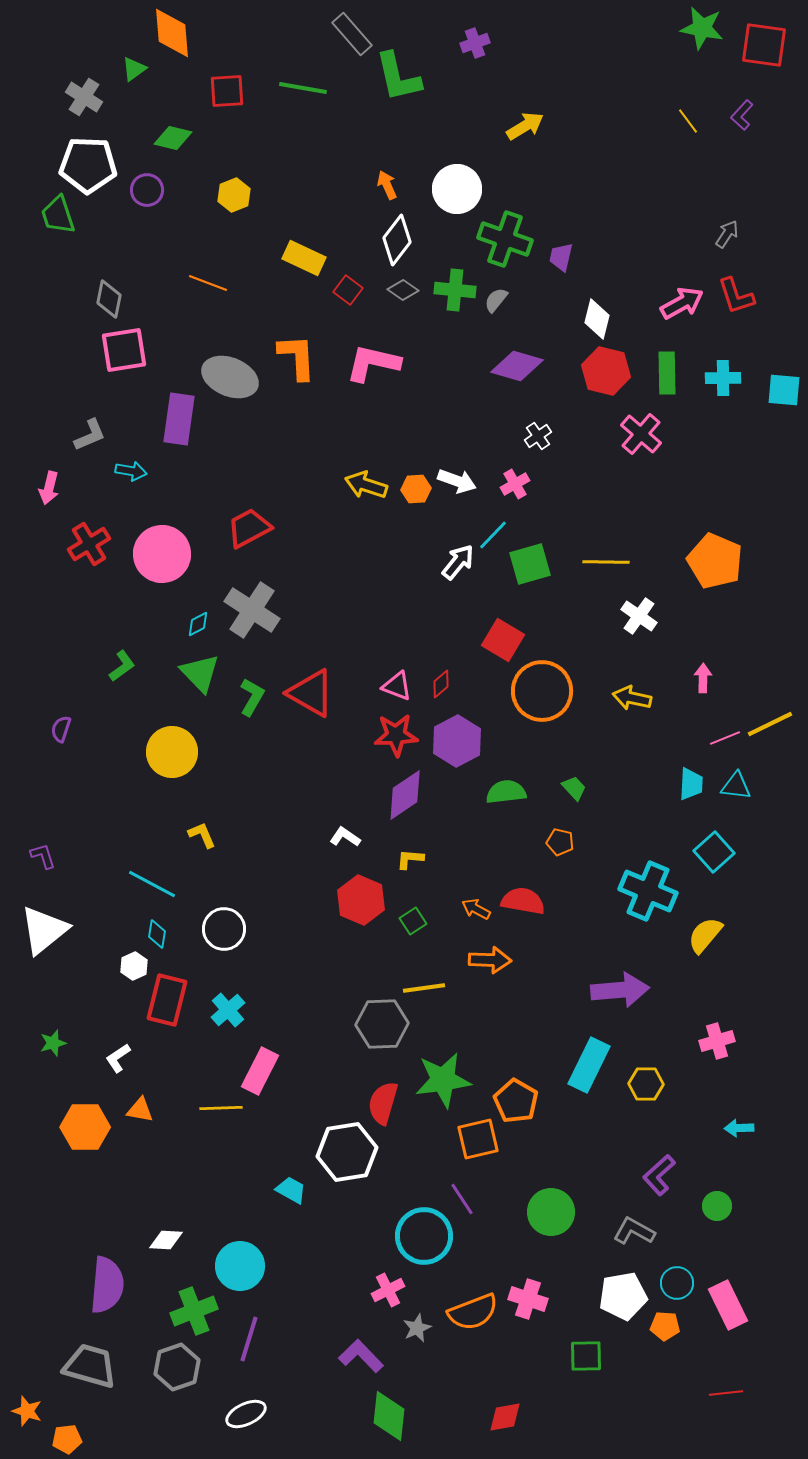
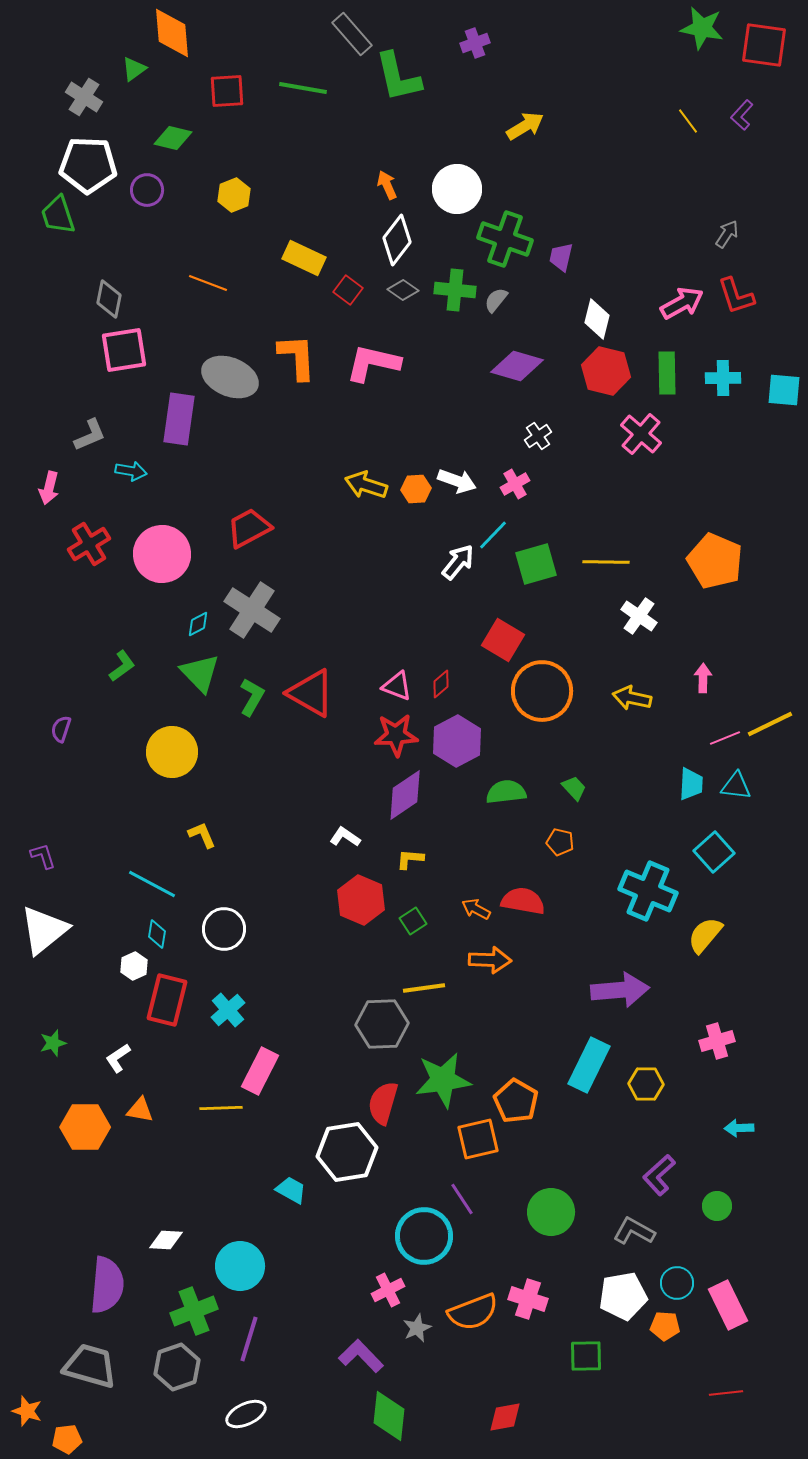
green square at (530, 564): moved 6 px right
